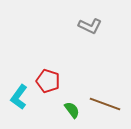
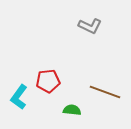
red pentagon: rotated 25 degrees counterclockwise
brown line: moved 12 px up
green semicircle: rotated 48 degrees counterclockwise
